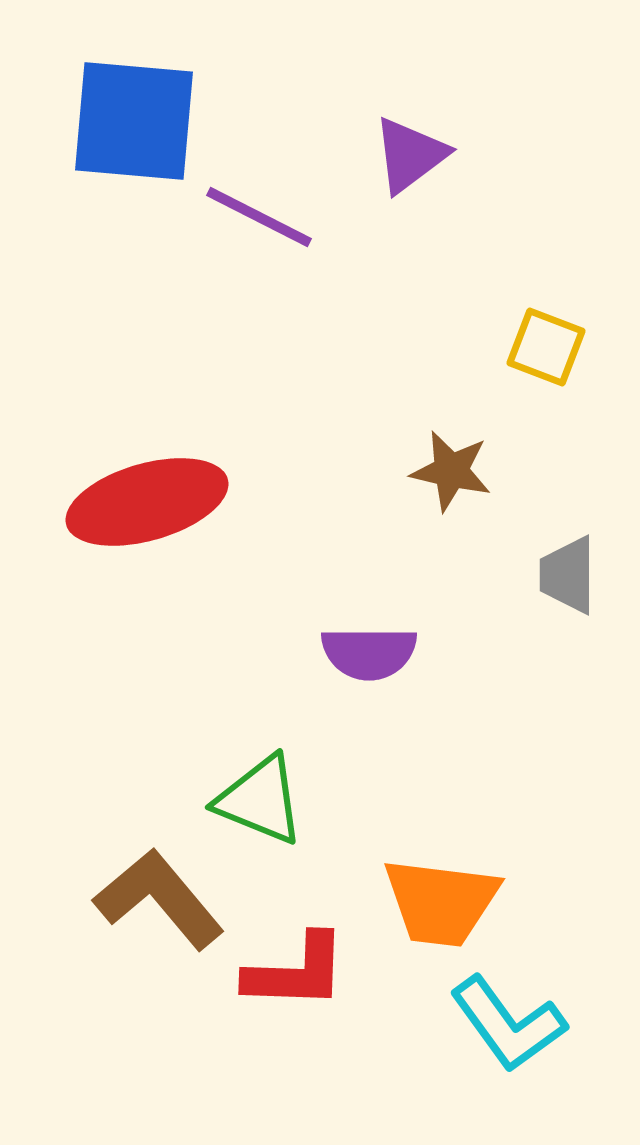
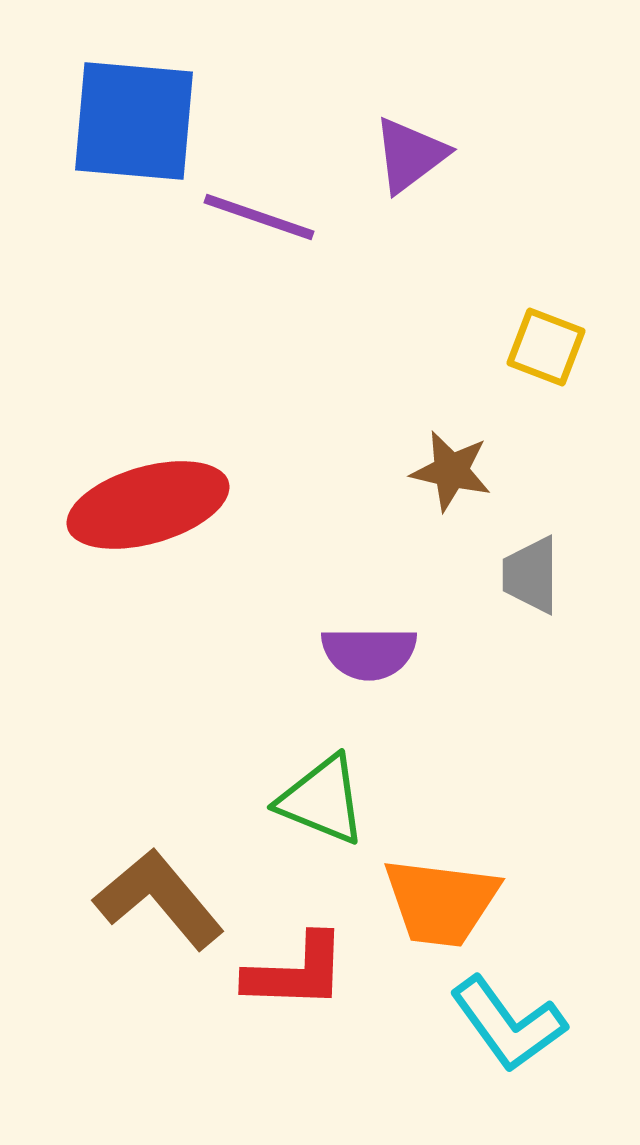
purple line: rotated 8 degrees counterclockwise
red ellipse: moved 1 px right, 3 px down
gray trapezoid: moved 37 px left
green triangle: moved 62 px right
